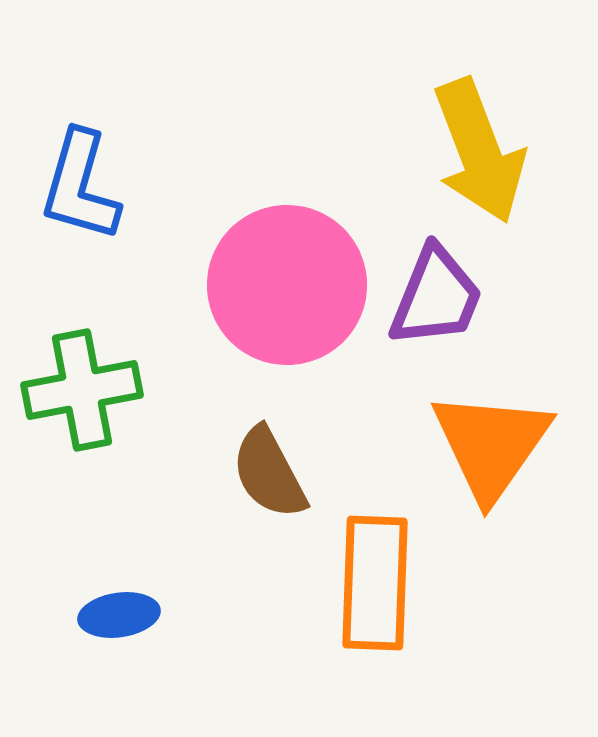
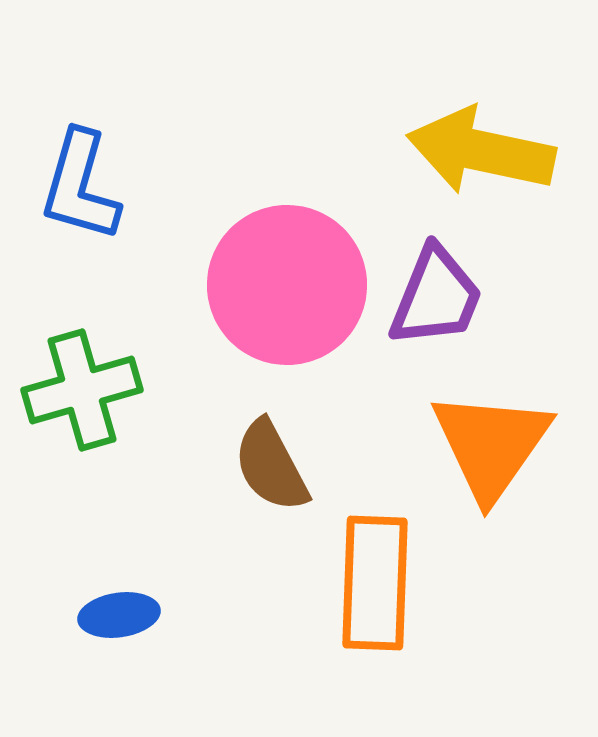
yellow arrow: moved 2 px right; rotated 123 degrees clockwise
green cross: rotated 5 degrees counterclockwise
brown semicircle: moved 2 px right, 7 px up
